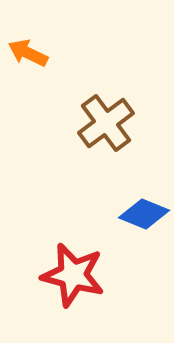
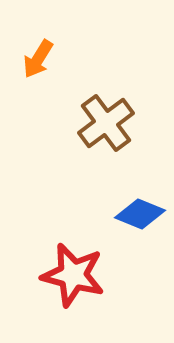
orange arrow: moved 10 px right, 6 px down; rotated 84 degrees counterclockwise
blue diamond: moved 4 px left
